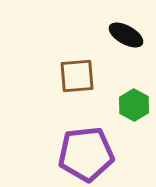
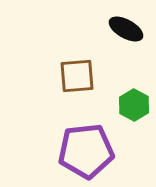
black ellipse: moved 6 px up
purple pentagon: moved 3 px up
